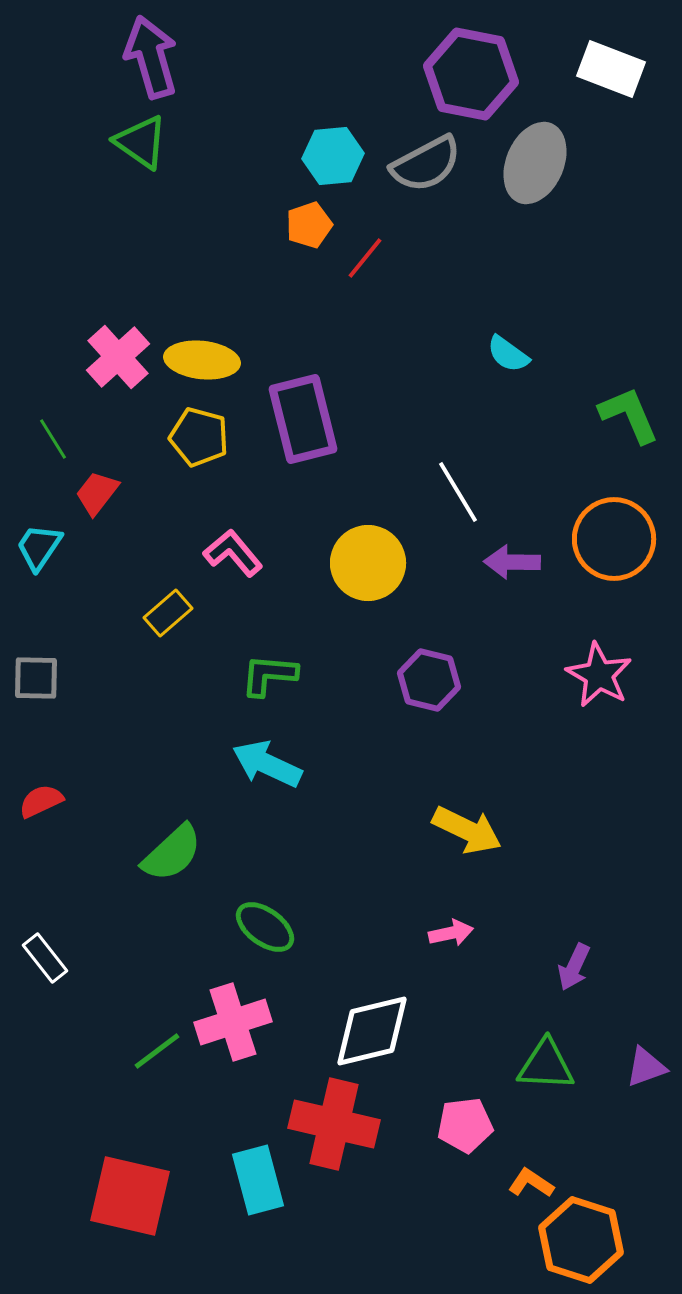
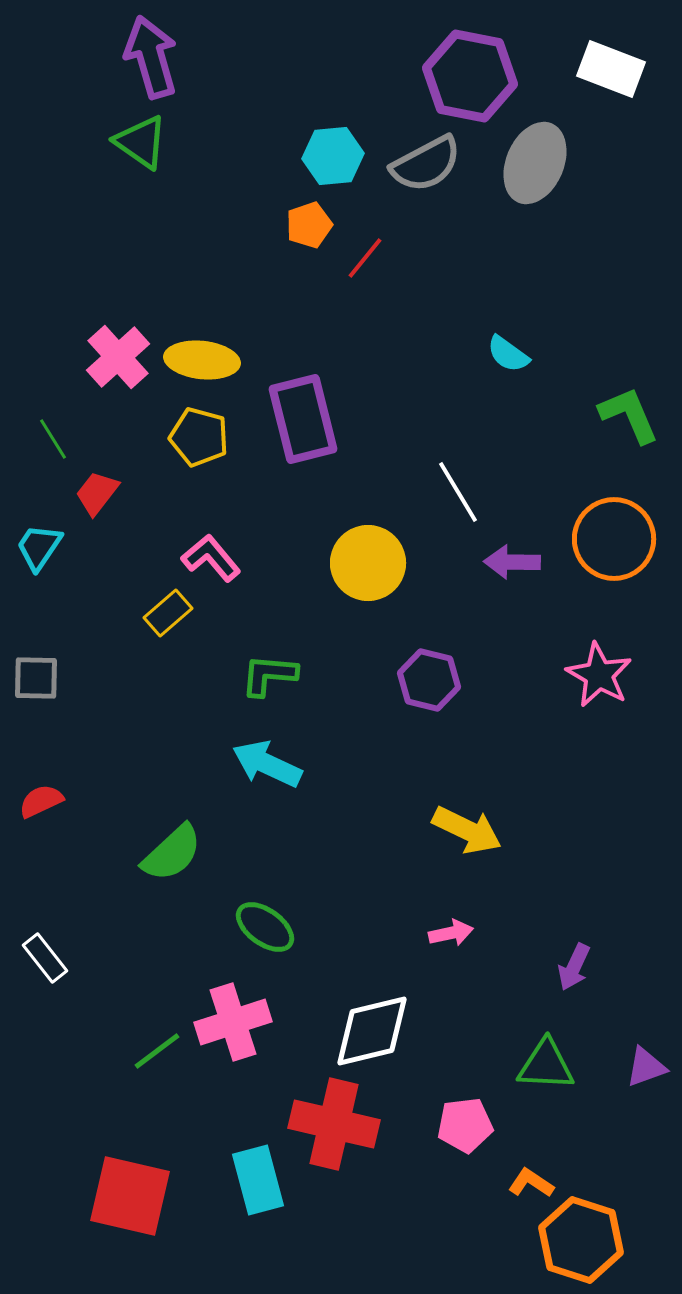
purple hexagon at (471, 74): moved 1 px left, 2 px down
pink L-shape at (233, 553): moved 22 px left, 5 px down
